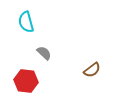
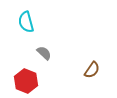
brown semicircle: rotated 18 degrees counterclockwise
red hexagon: rotated 15 degrees clockwise
